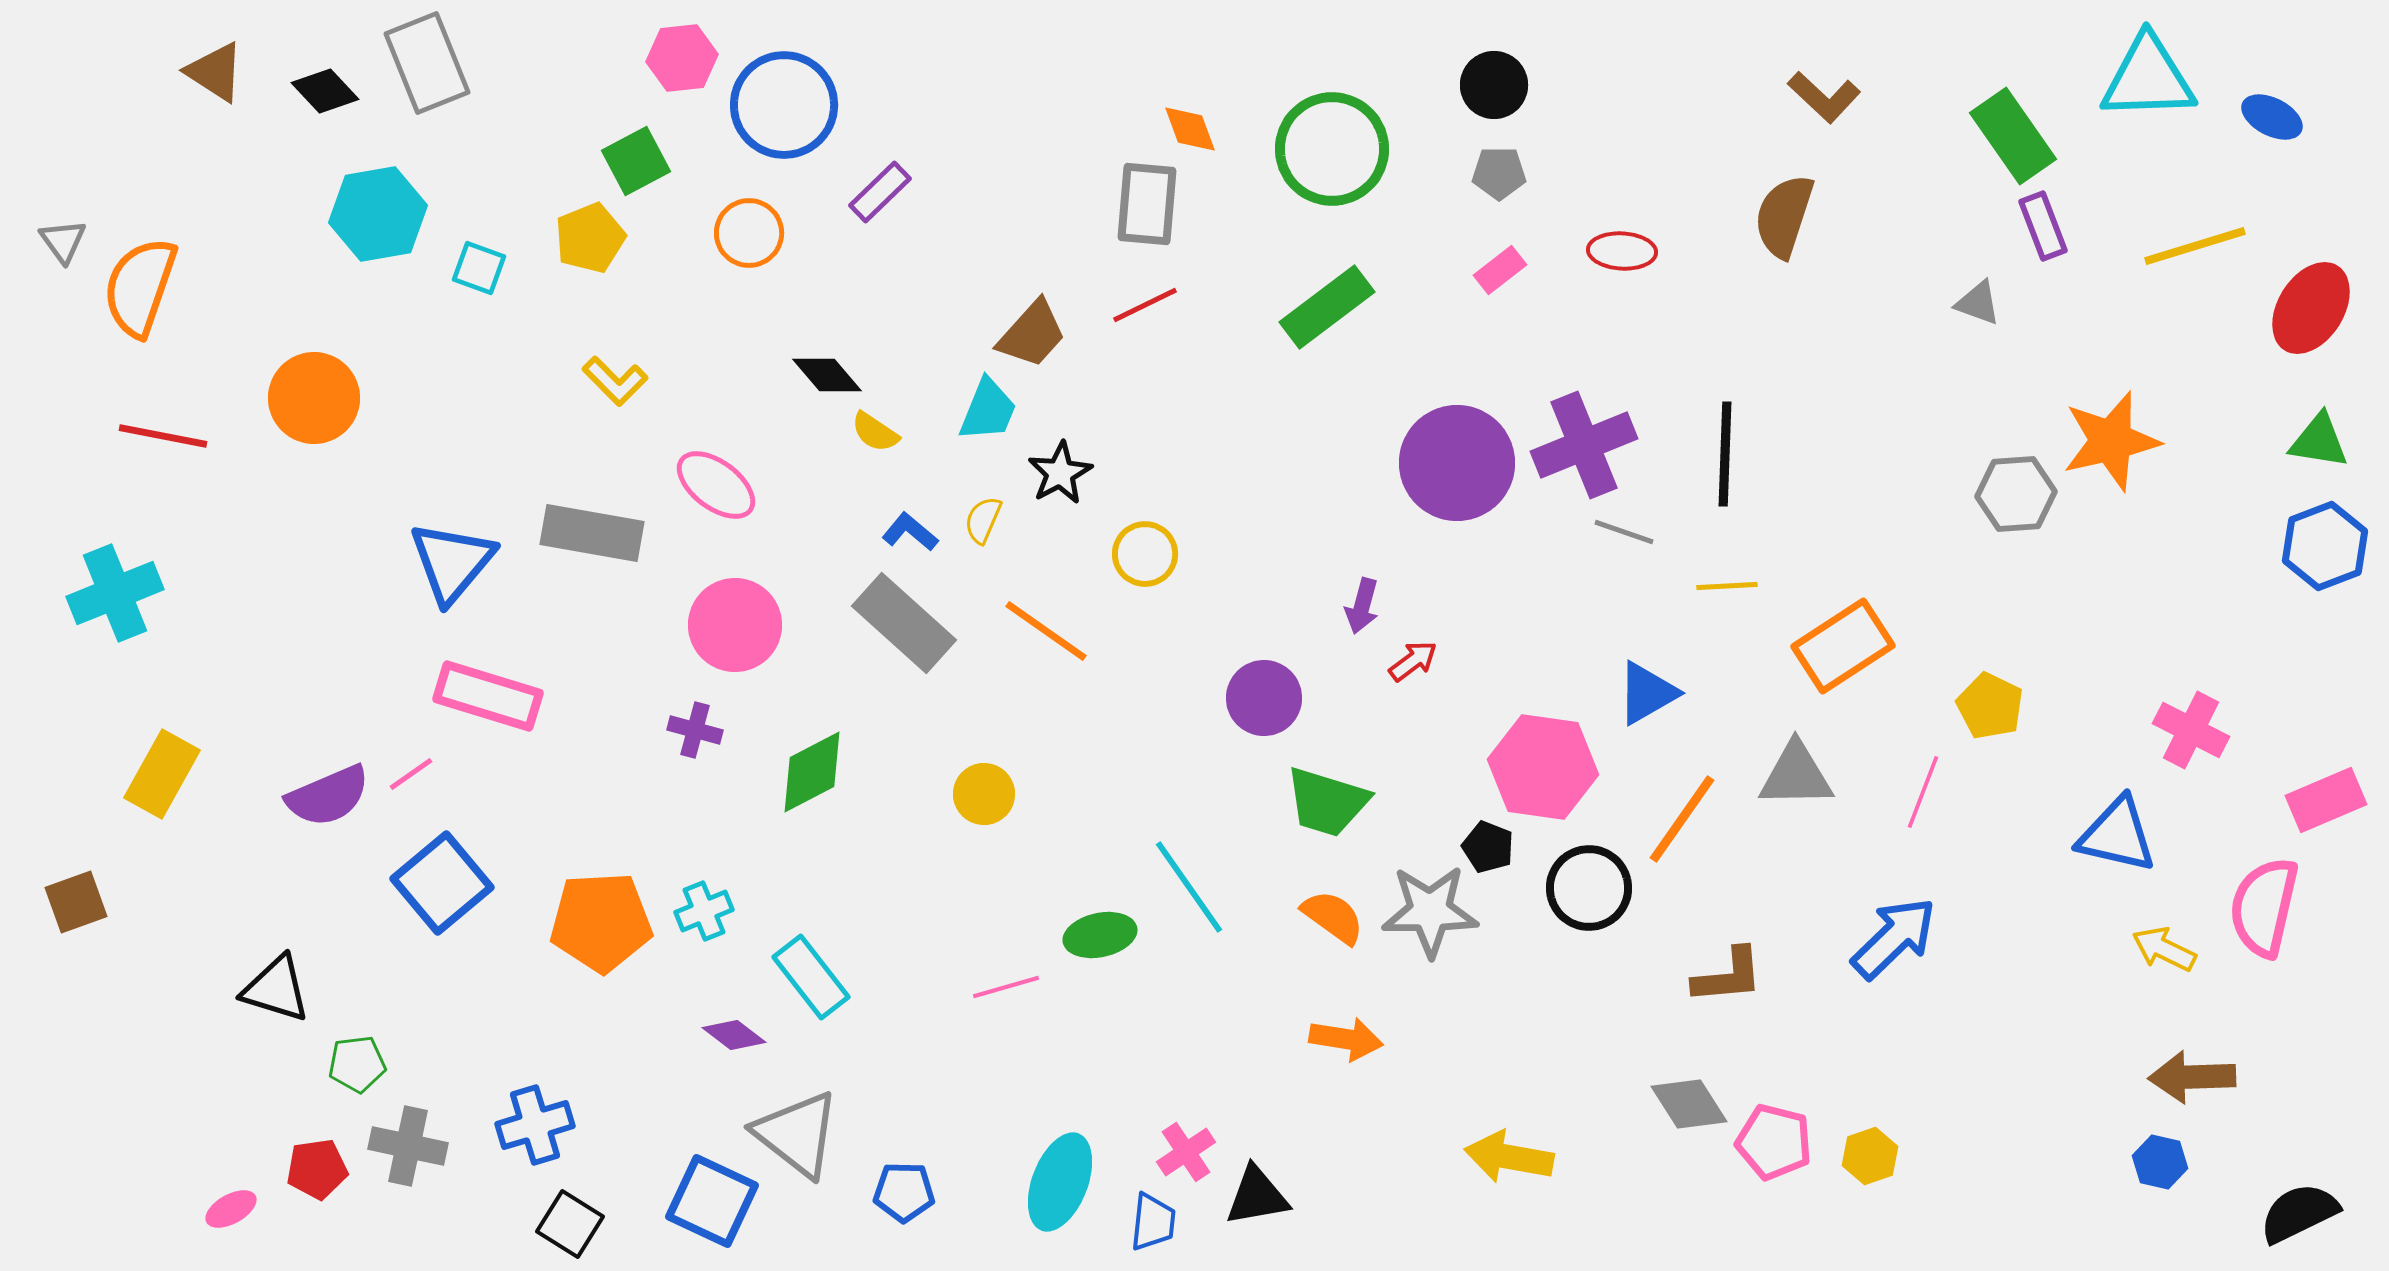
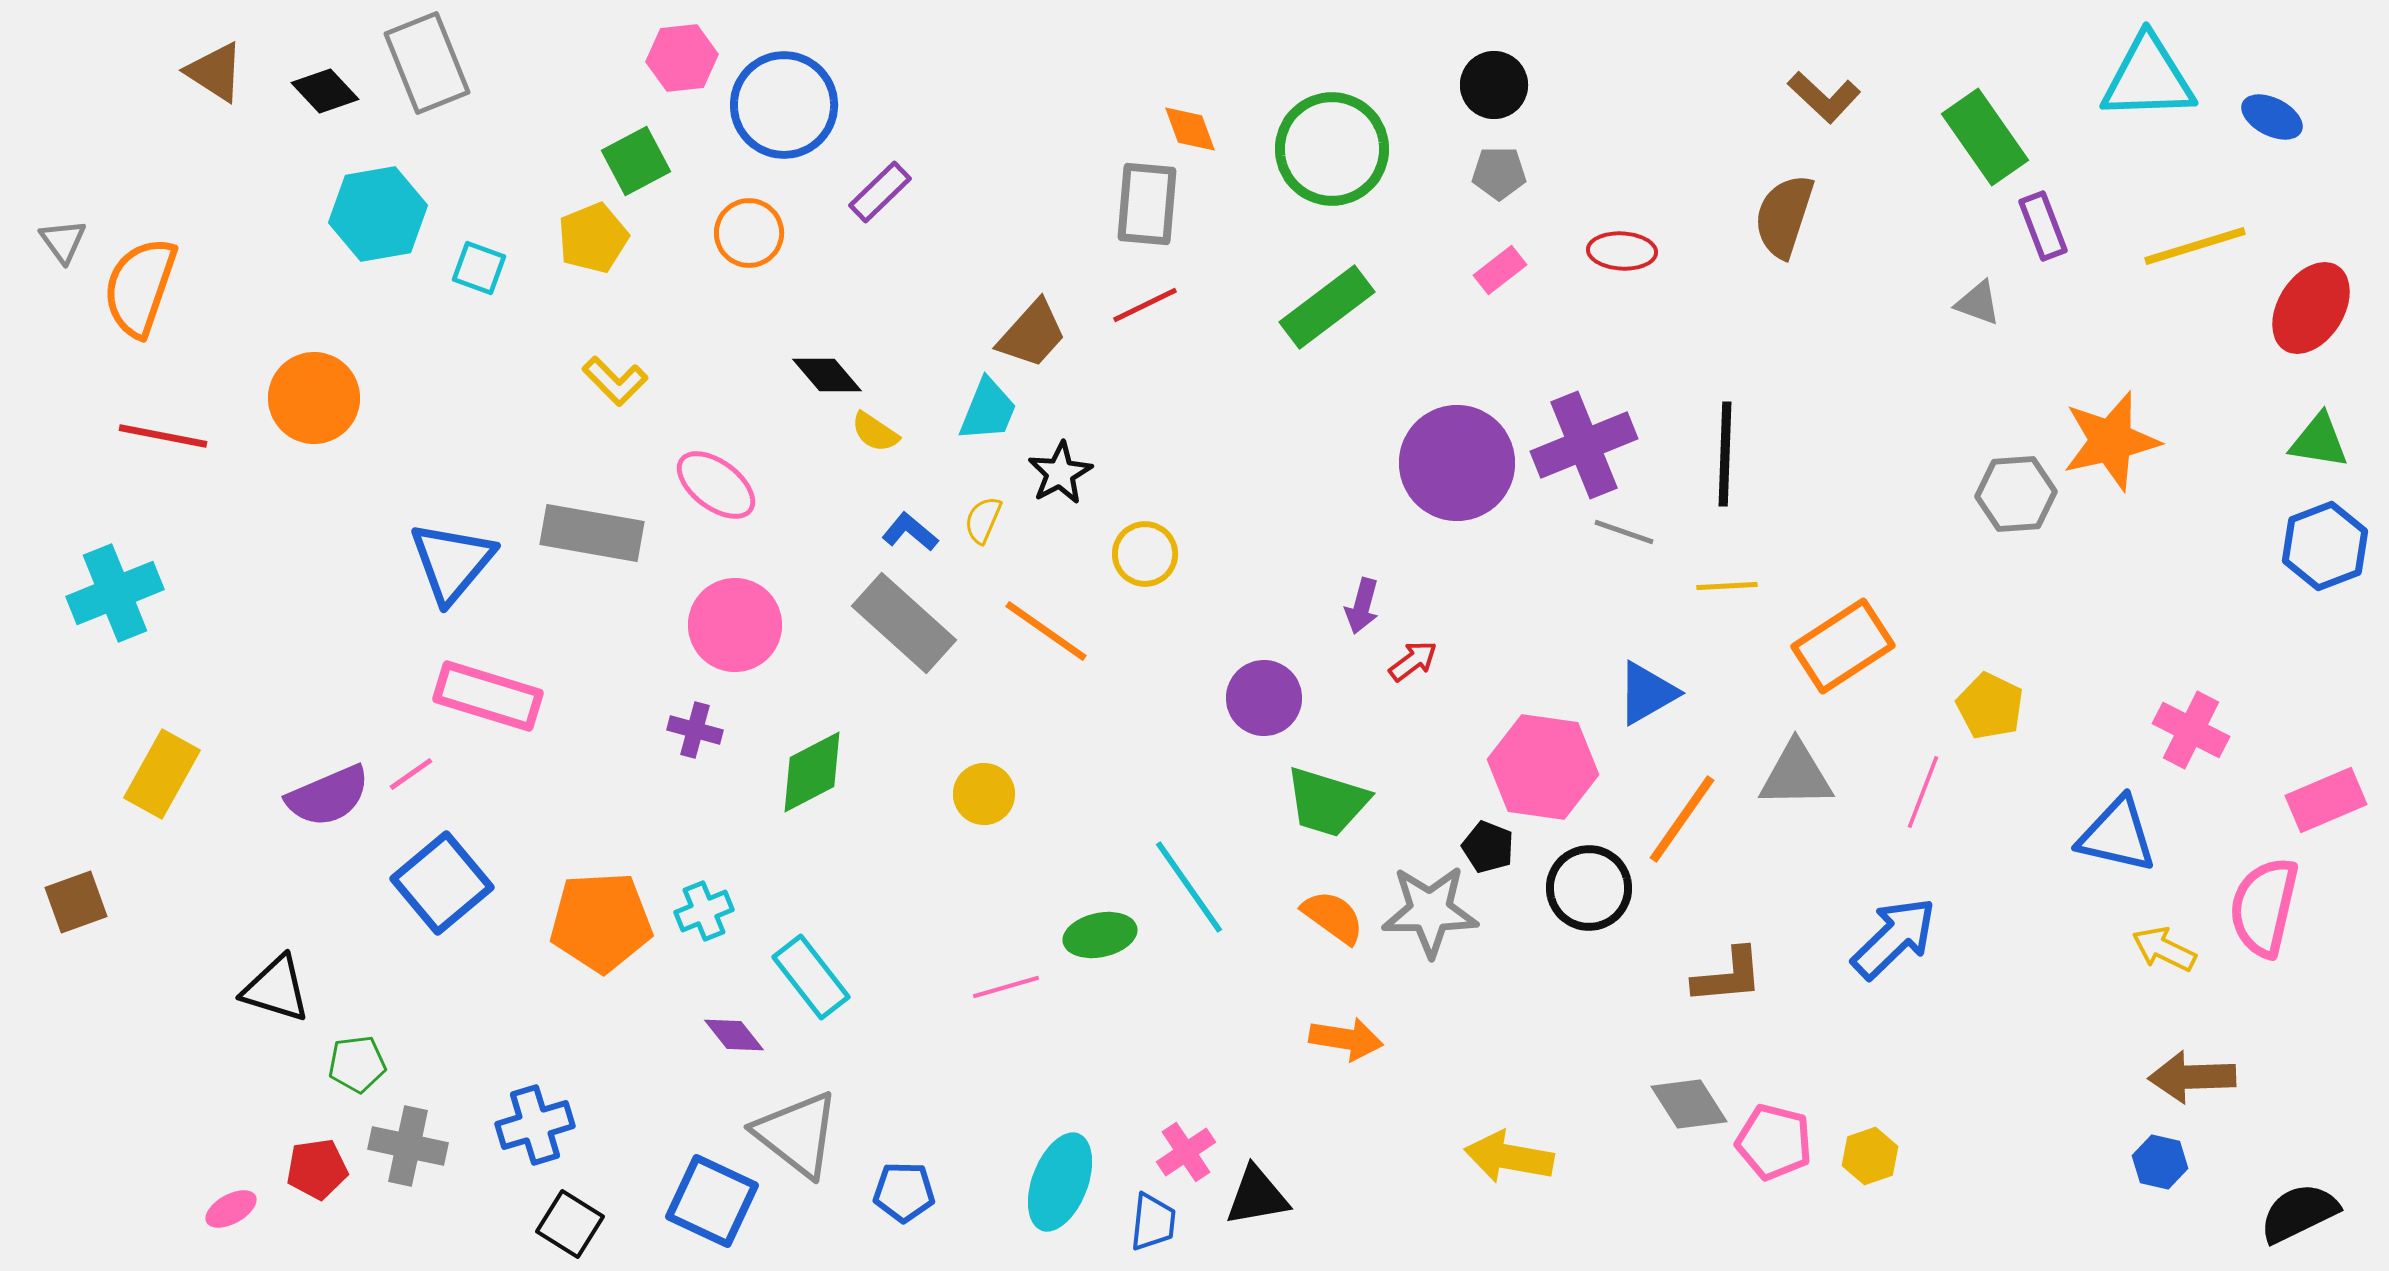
green rectangle at (2013, 136): moved 28 px left, 1 px down
yellow pentagon at (590, 238): moved 3 px right
purple diamond at (734, 1035): rotated 14 degrees clockwise
